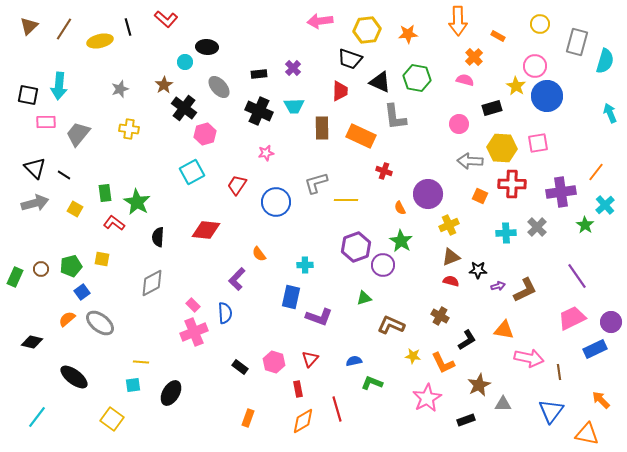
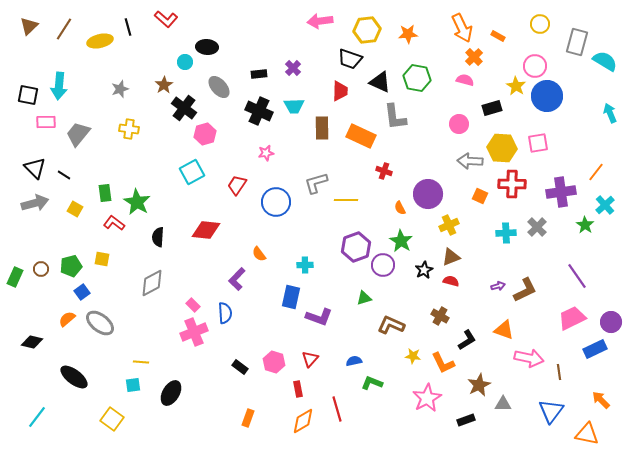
orange arrow at (458, 21): moved 4 px right, 7 px down; rotated 24 degrees counterclockwise
cyan semicircle at (605, 61): rotated 75 degrees counterclockwise
black star at (478, 270): moved 54 px left; rotated 30 degrees counterclockwise
orange triangle at (504, 330): rotated 10 degrees clockwise
